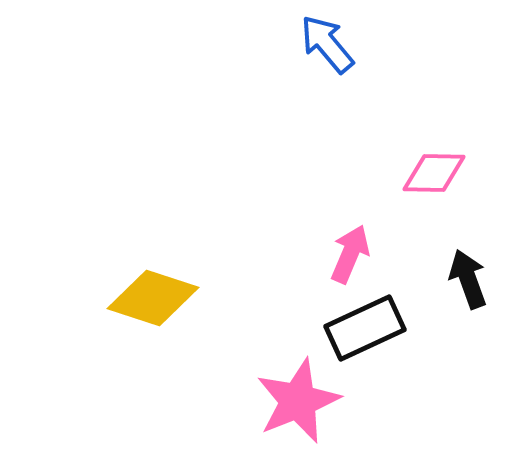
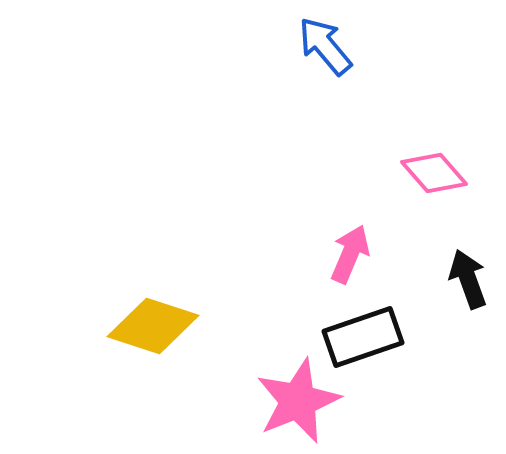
blue arrow: moved 2 px left, 2 px down
pink diamond: rotated 48 degrees clockwise
yellow diamond: moved 28 px down
black rectangle: moved 2 px left, 9 px down; rotated 6 degrees clockwise
